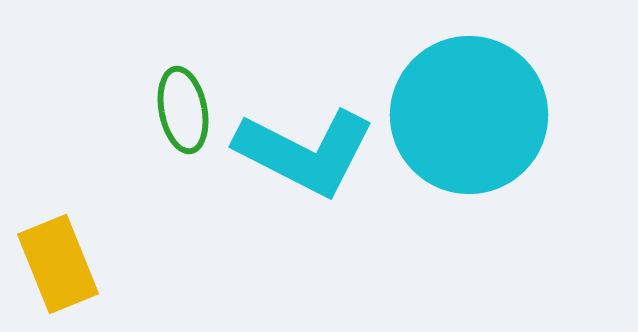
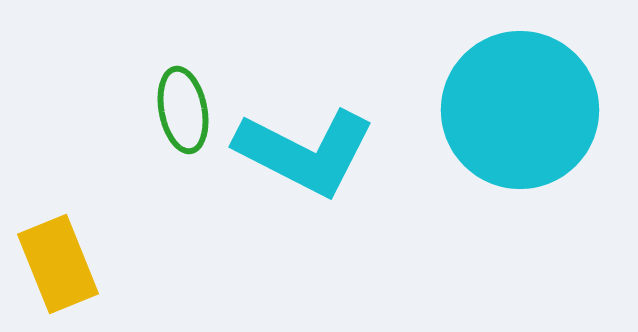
cyan circle: moved 51 px right, 5 px up
